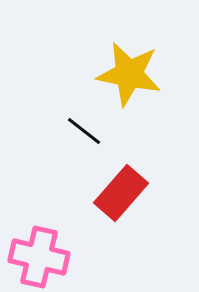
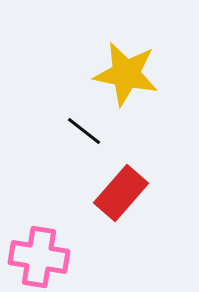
yellow star: moved 3 px left
pink cross: rotated 4 degrees counterclockwise
